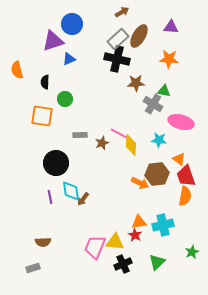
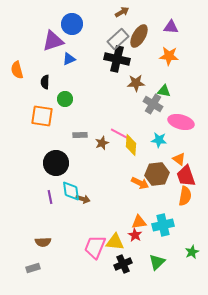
orange star at (169, 59): moved 3 px up
brown arrow at (83, 199): rotated 112 degrees counterclockwise
